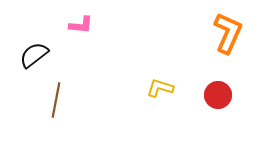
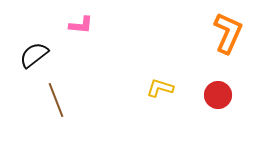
brown line: rotated 32 degrees counterclockwise
